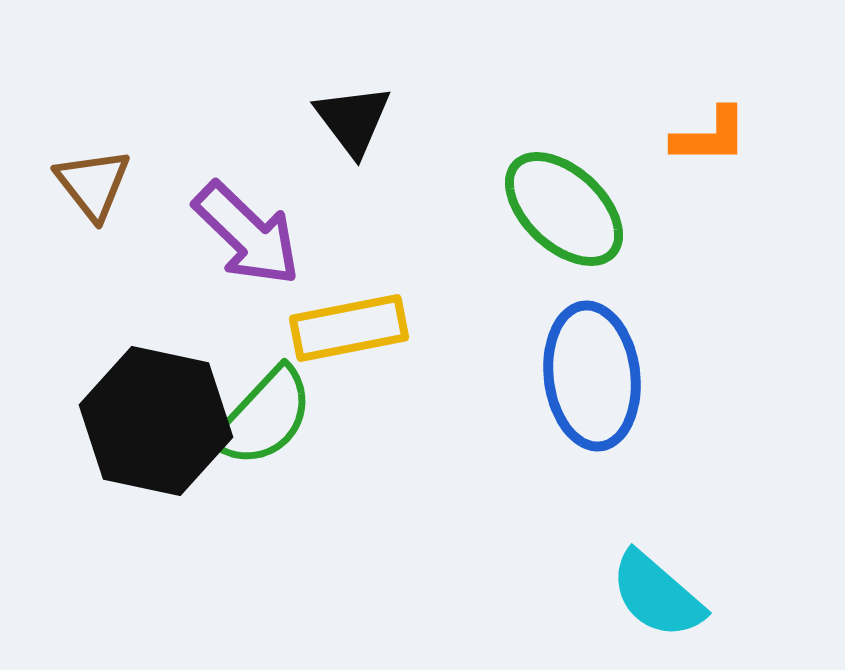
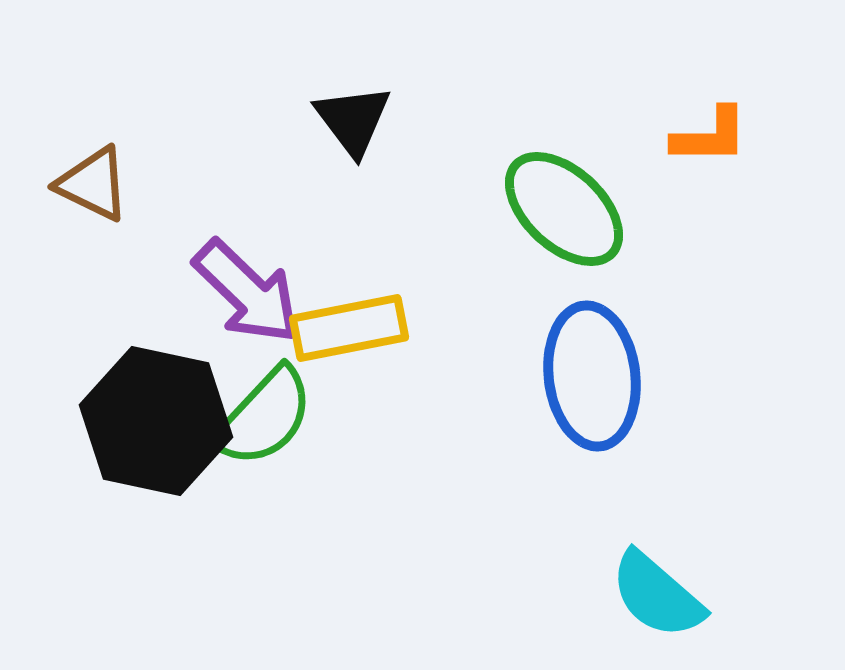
brown triangle: rotated 26 degrees counterclockwise
purple arrow: moved 58 px down
